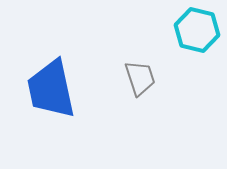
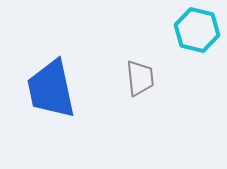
gray trapezoid: rotated 12 degrees clockwise
